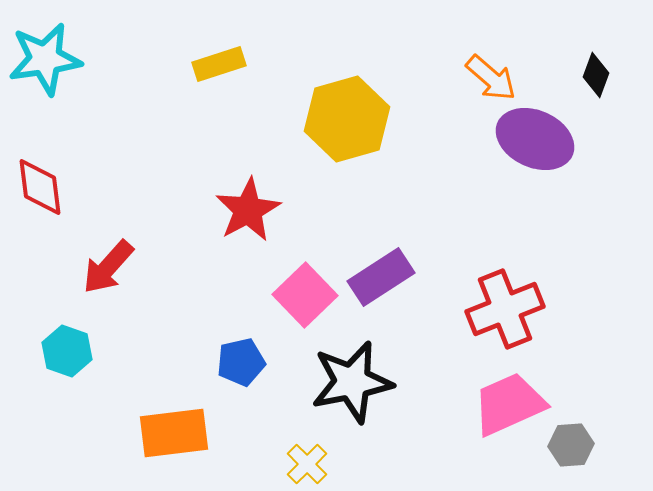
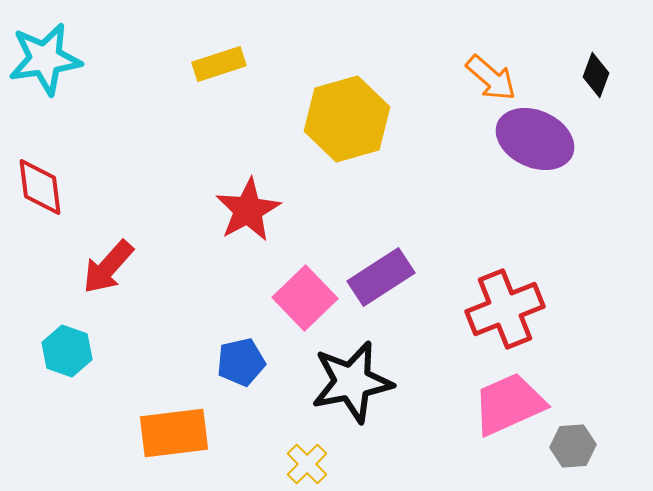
pink square: moved 3 px down
gray hexagon: moved 2 px right, 1 px down
